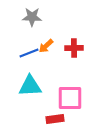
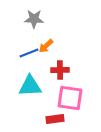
gray star: moved 2 px right, 2 px down
red cross: moved 14 px left, 22 px down
pink square: rotated 8 degrees clockwise
